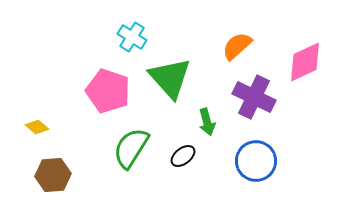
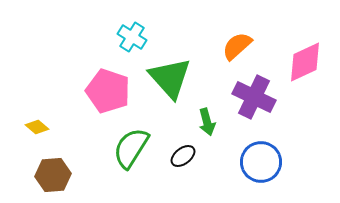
blue circle: moved 5 px right, 1 px down
